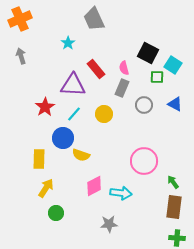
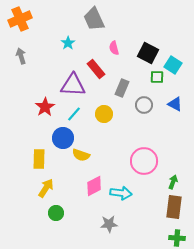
pink semicircle: moved 10 px left, 20 px up
green arrow: rotated 56 degrees clockwise
